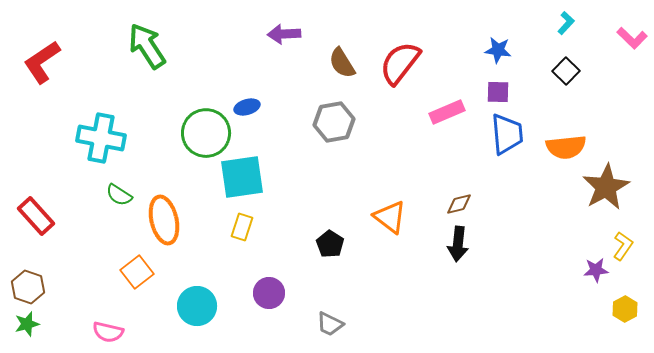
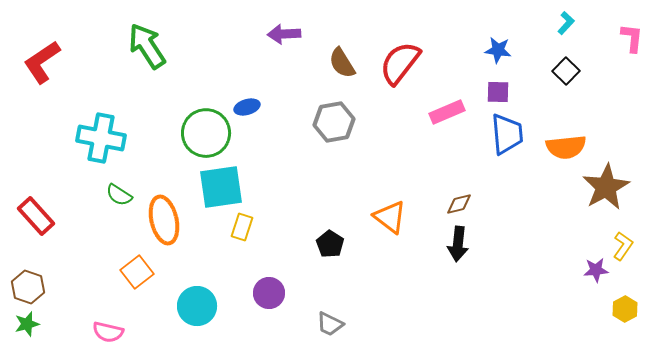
pink L-shape: rotated 128 degrees counterclockwise
cyan square: moved 21 px left, 10 px down
